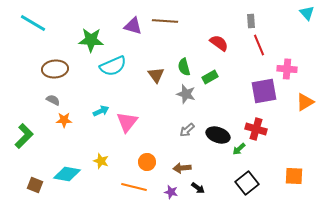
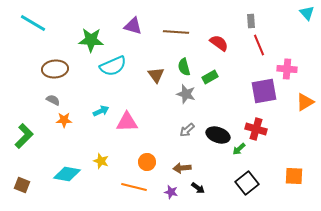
brown line: moved 11 px right, 11 px down
pink triangle: rotated 50 degrees clockwise
brown square: moved 13 px left
